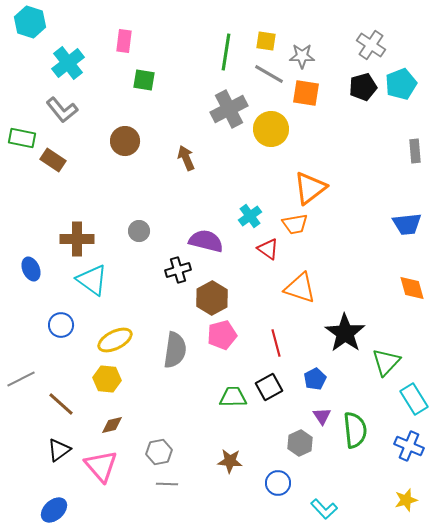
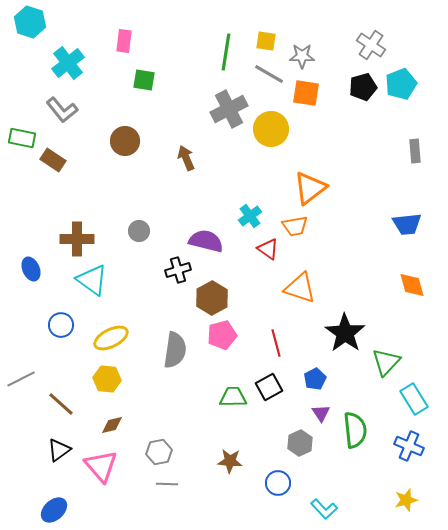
orange trapezoid at (295, 224): moved 2 px down
orange diamond at (412, 288): moved 3 px up
yellow ellipse at (115, 340): moved 4 px left, 2 px up
purple triangle at (322, 416): moved 1 px left, 3 px up
